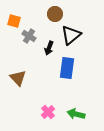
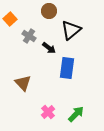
brown circle: moved 6 px left, 3 px up
orange square: moved 4 px left, 2 px up; rotated 32 degrees clockwise
black triangle: moved 5 px up
black arrow: rotated 72 degrees counterclockwise
brown triangle: moved 5 px right, 5 px down
green arrow: rotated 120 degrees clockwise
